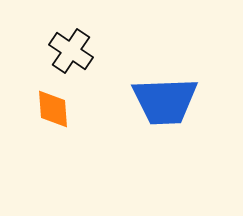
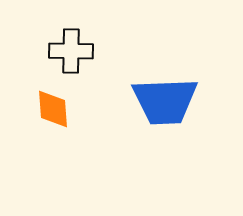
black cross: rotated 33 degrees counterclockwise
